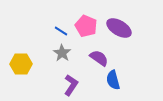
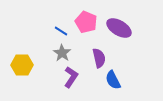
pink pentagon: moved 4 px up
purple semicircle: rotated 42 degrees clockwise
yellow hexagon: moved 1 px right, 1 px down
blue semicircle: rotated 12 degrees counterclockwise
purple L-shape: moved 8 px up
